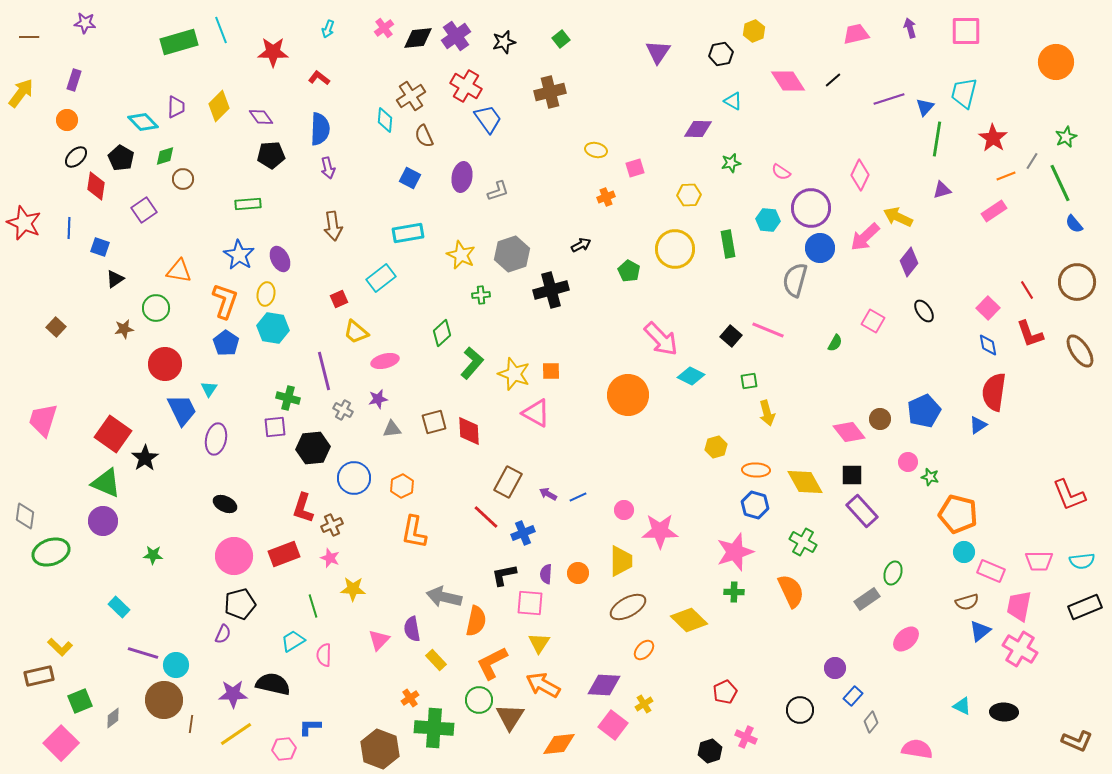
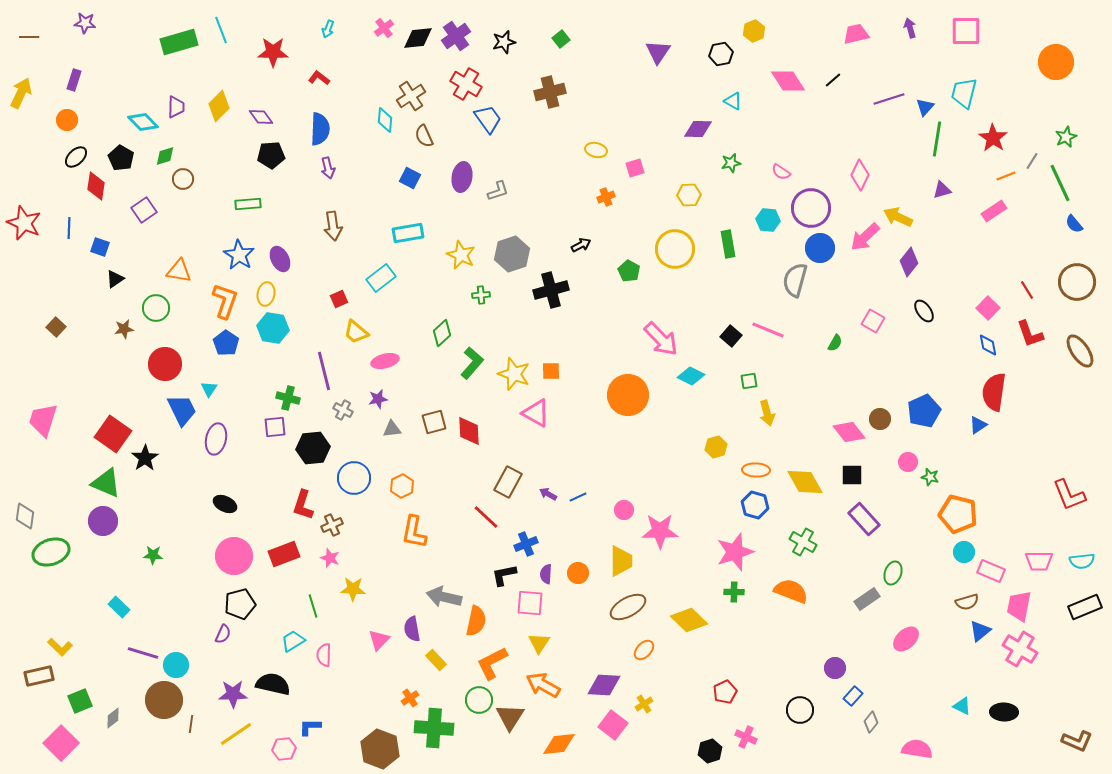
red cross at (466, 86): moved 2 px up
yellow arrow at (21, 93): rotated 12 degrees counterclockwise
red L-shape at (303, 508): moved 3 px up
purple rectangle at (862, 511): moved 2 px right, 8 px down
blue cross at (523, 533): moved 3 px right, 11 px down
orange semicircle at (791, 591): rotated 44 degrees counterclockwise
